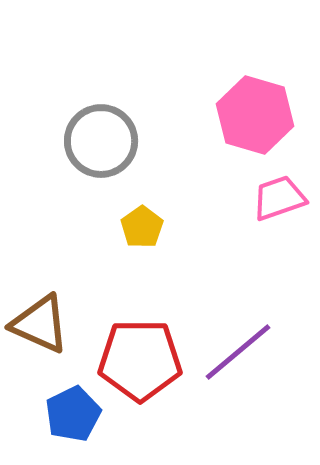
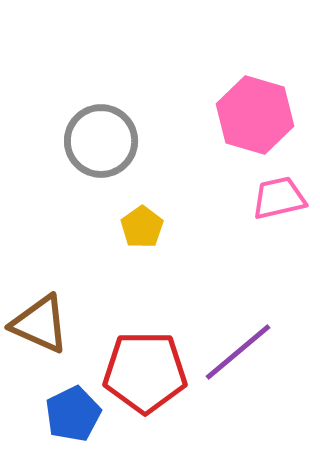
pink trapezoid: rotated 6 degrees clockwise
red pentagon: moved 5 px right, 12 px down
